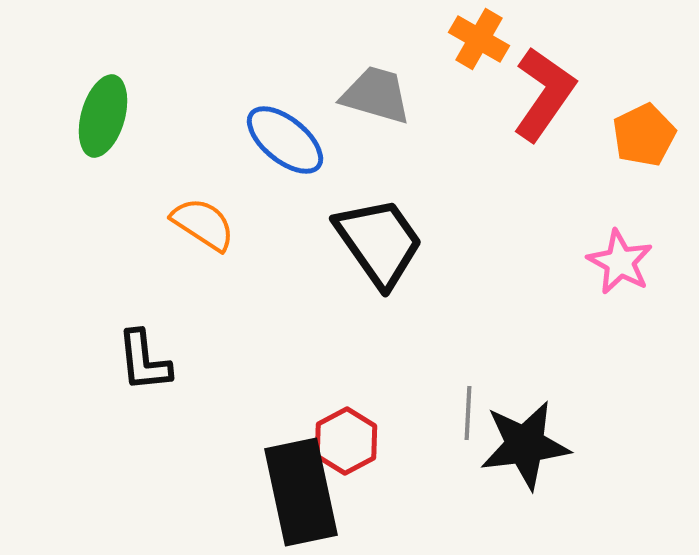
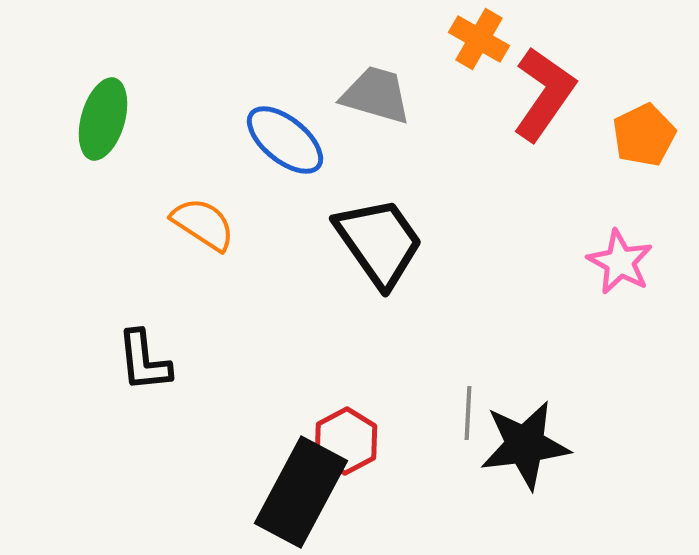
green ellipse: moved 3 px down
black rectangle: rotated 40 degrees clockwise
